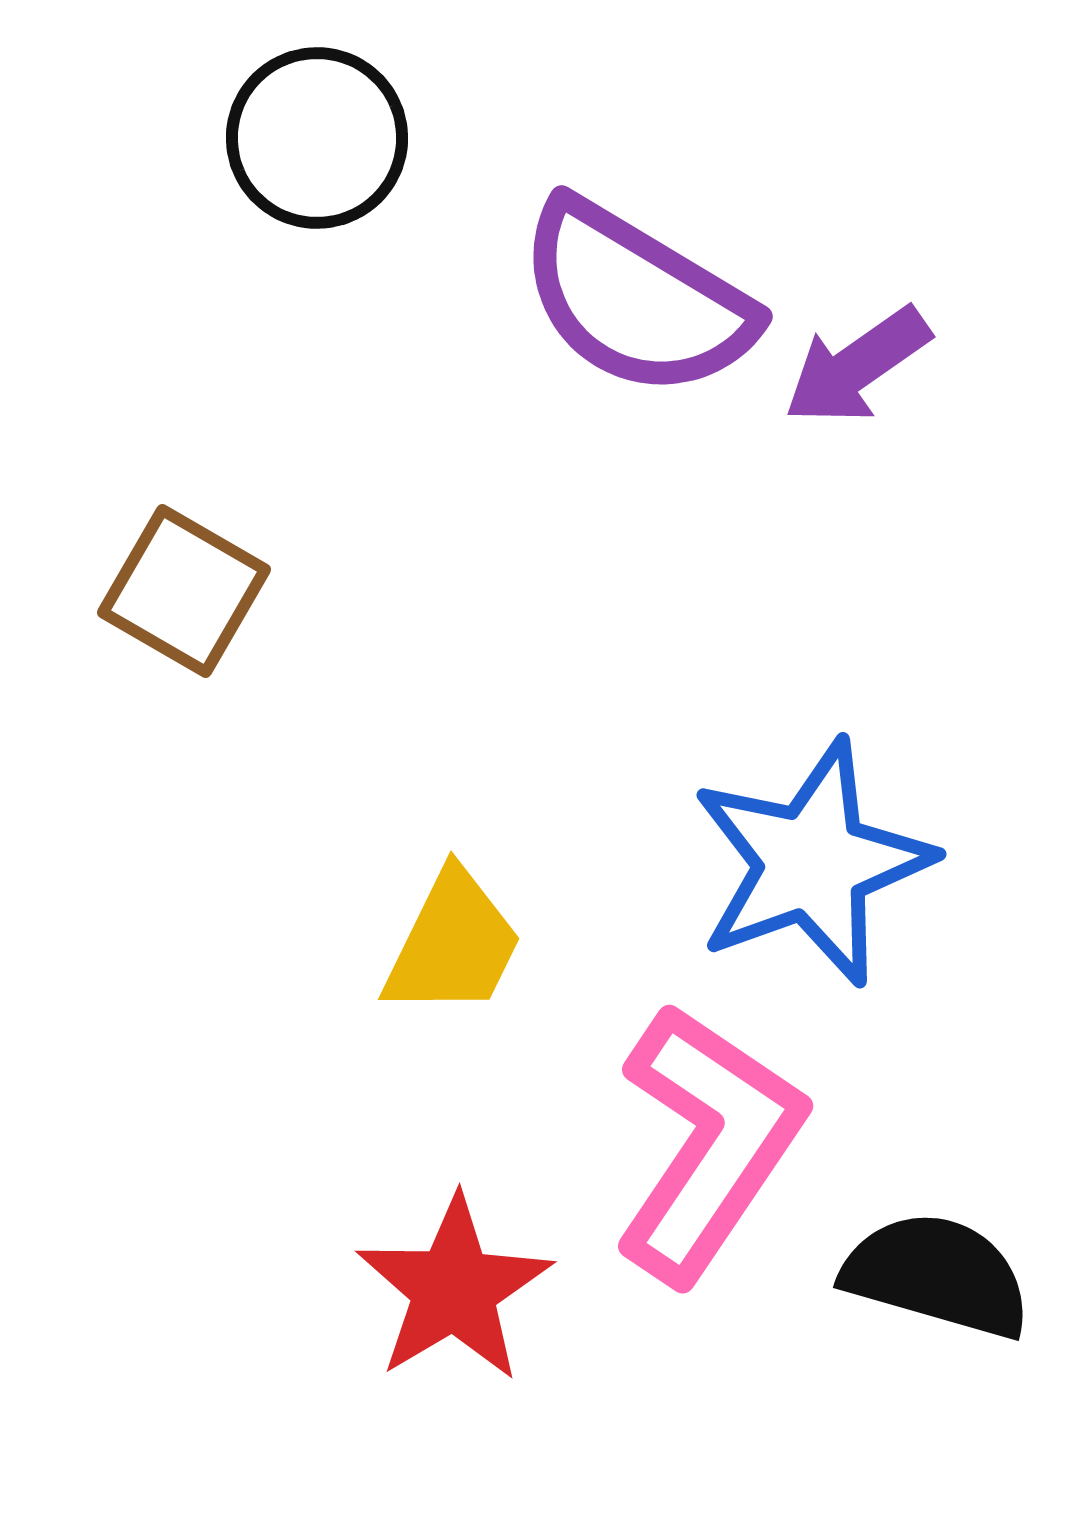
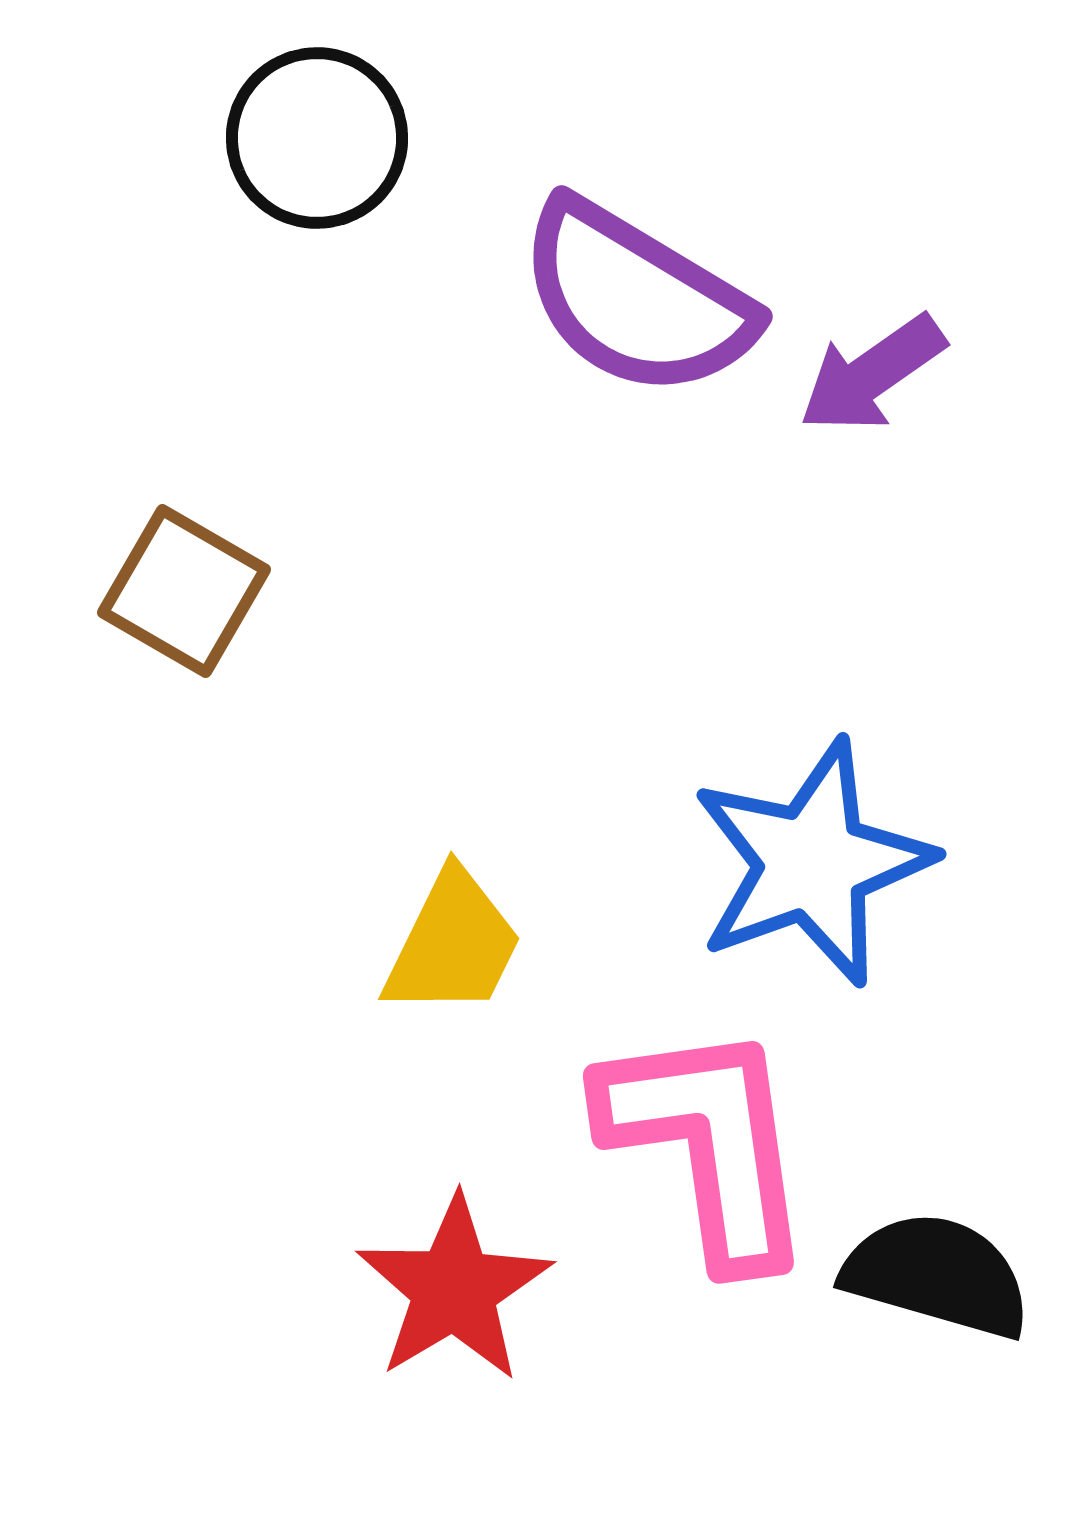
purple arrow: moved 15 px right, 8 px down
pink L-shape: rotated 42 degrees counterclockwise
